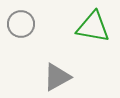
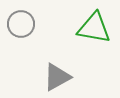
green triangle: moved 1 px right, 1 px down
